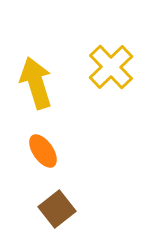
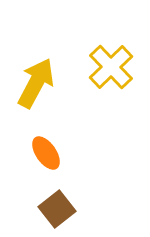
yellow arrow: rotated 45 degrees clockwise
orange ellipse: moved 3 px right, 2 px down
